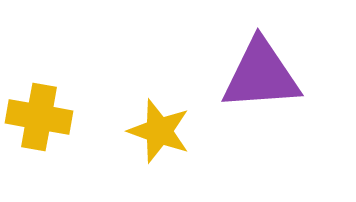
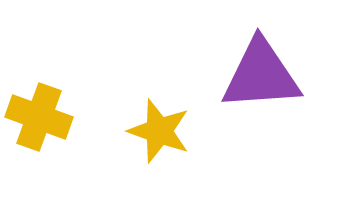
yellow cross: rotated 10 degrees clockwise
